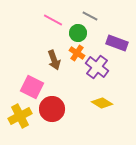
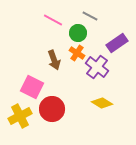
purple rectangle: rotated 55 degrees counterclockwise
